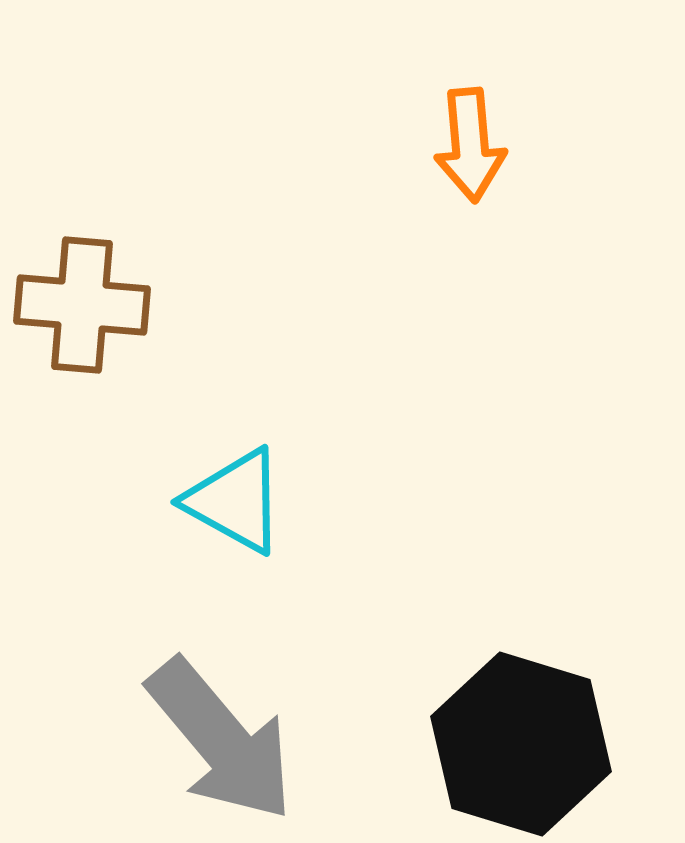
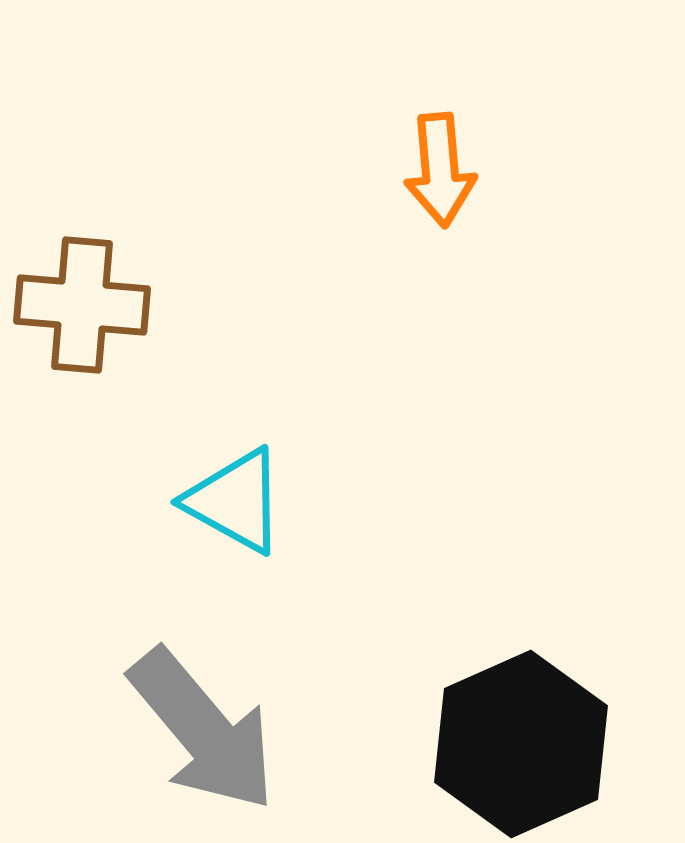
orange arrow: moved 30 px left, 25 px down
gray arrow: moved 18 px left, 10 px up
black hexagon: rotated 19 degrees clockwise
